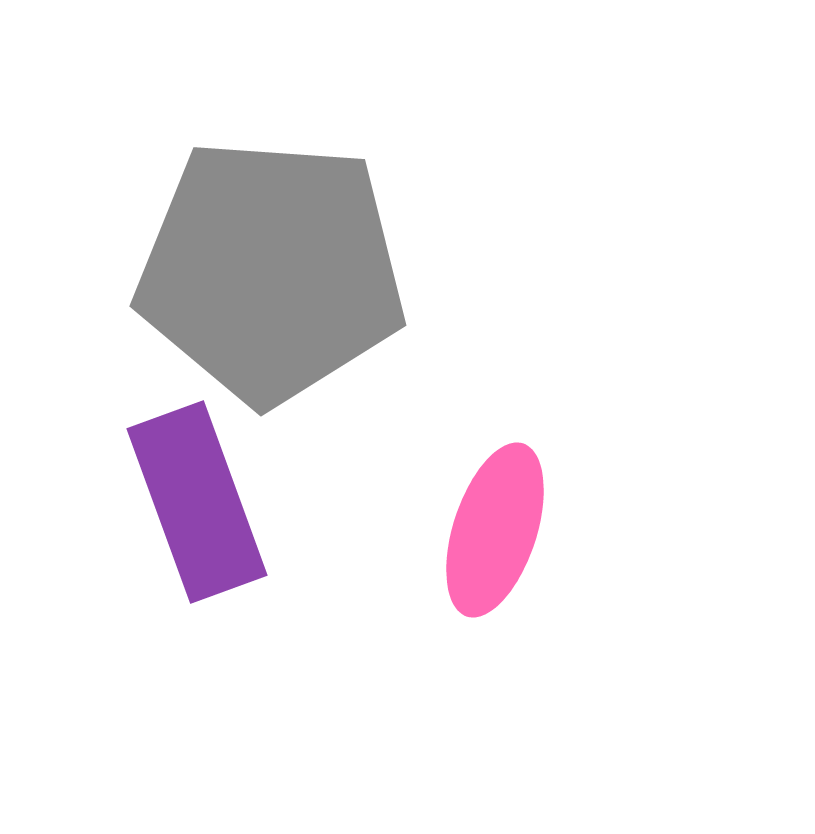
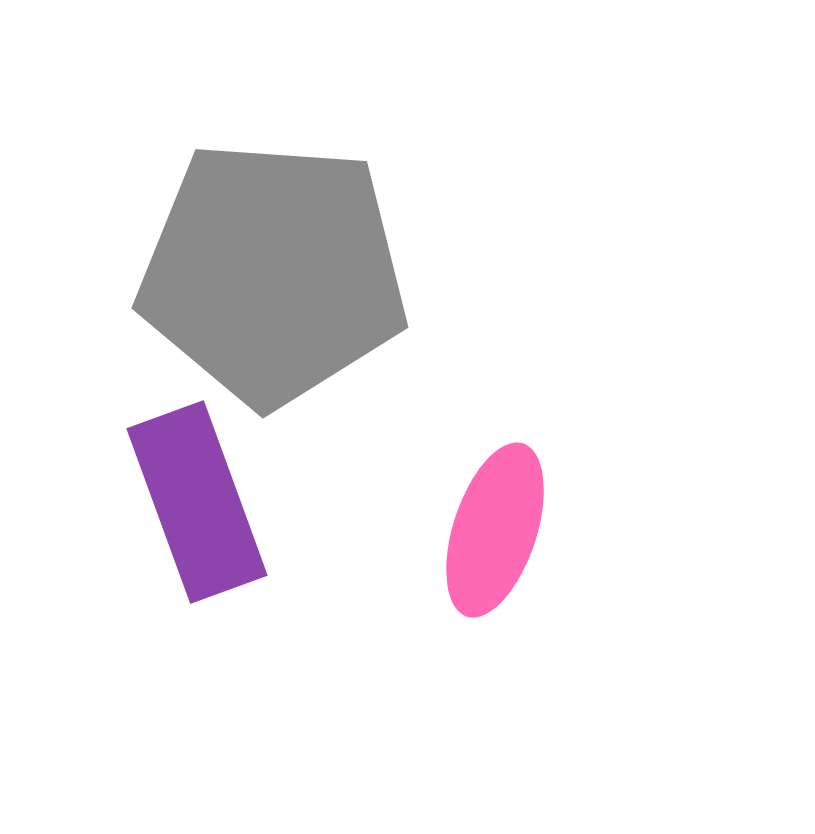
gray pentagon: moved 2 px right, 2 px down
